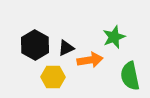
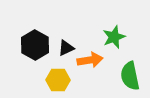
yellow hexagon: moved 5 px right, 3 px down
